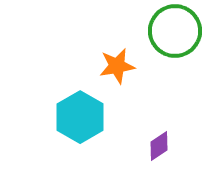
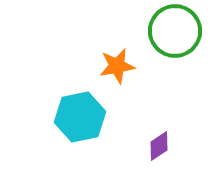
cyan hexagon: rotated 18 degrees clockwise
